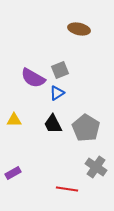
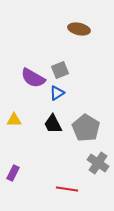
gray cross: moved 2 px right, 4 px up
purple rectangle: rotated 35 degrees counterclockwise
